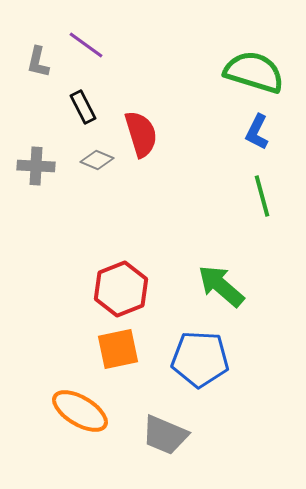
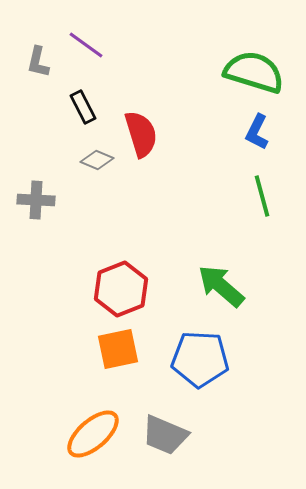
gray cross: moved 34 px down
orange ellipse: moved 13 px right, 23 px down; rotated 72 degrees counterclockwise
